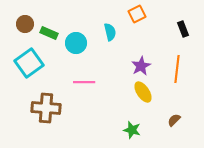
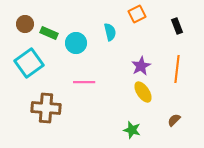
black rectangle: moved 6 px left, 3 px up
